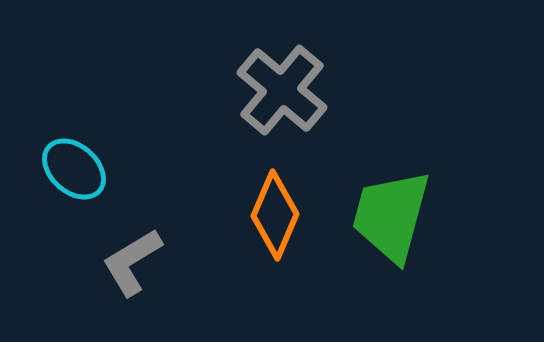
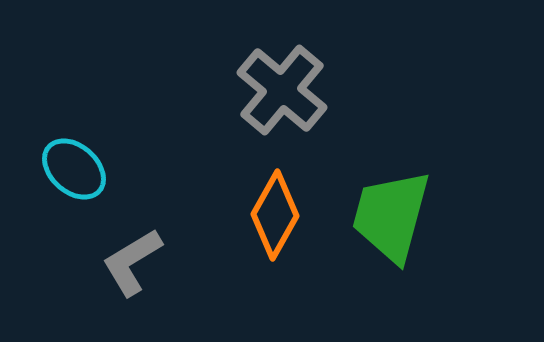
orange diamond: rotated 6 degrees clockwise
